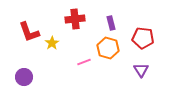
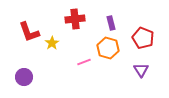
red pentagon: rotated 15 degrees clockwise
